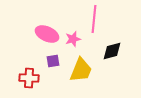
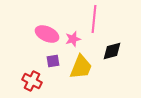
yellow trapezoid: moved 3 px up
red cross: moved 3 px right, 3 px down; rotated 24 degrees clockwise
